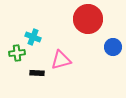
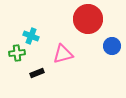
cyan cross: moved 2 px left, 1 px up
blue circle: moved 1 px left, 1 px up
pink triangle: moved 2 px right, 6 px up
black rectangle: rotated 24 degrees counterclockwise
